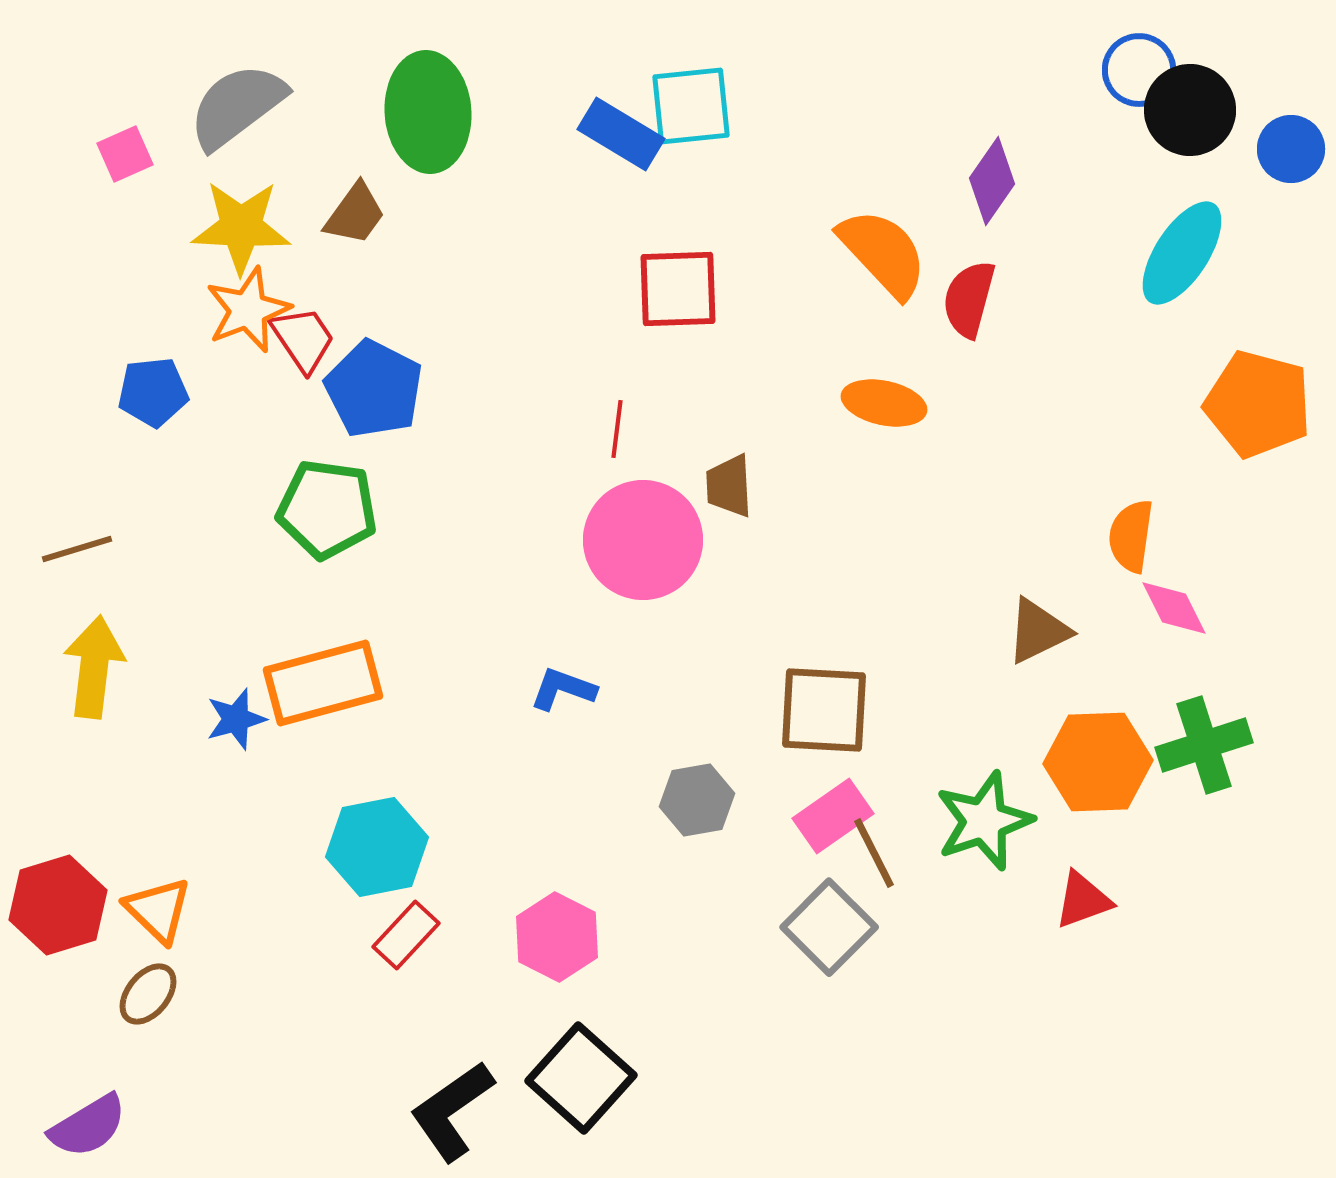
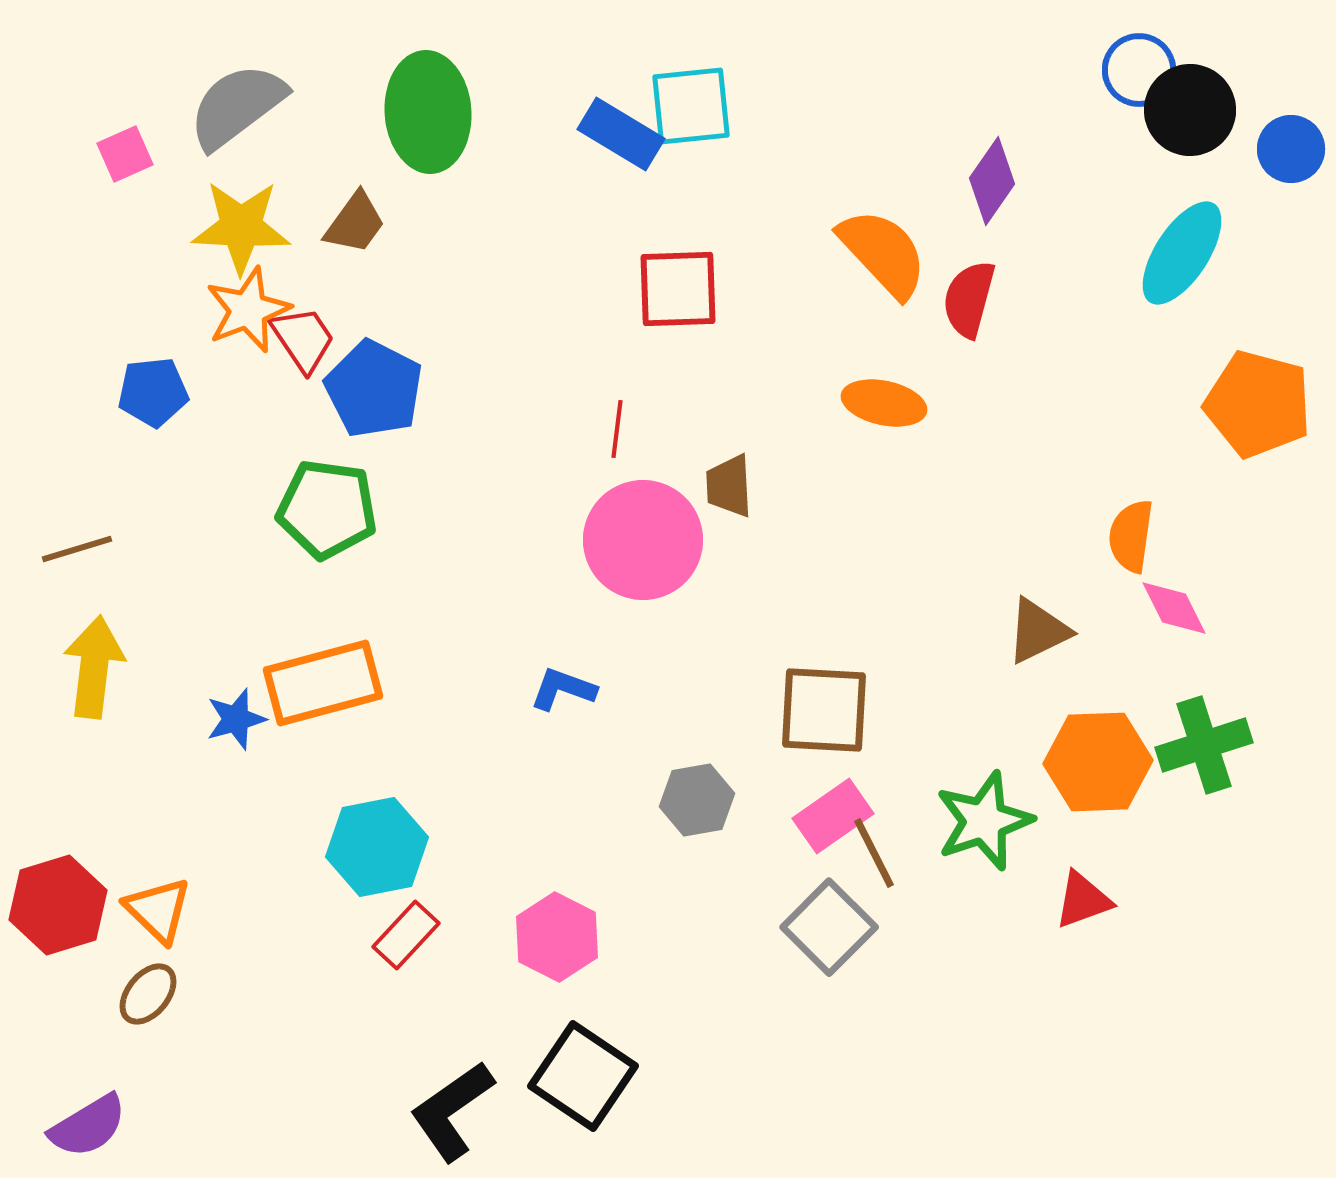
brown trapezoid at (355, 214): moved 9 px down
black square at (581, 1078): moved 2 px right, 2 px up; rotated 8 degrees counterclockwise
